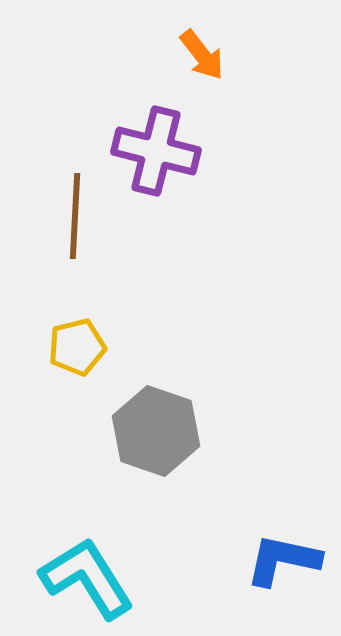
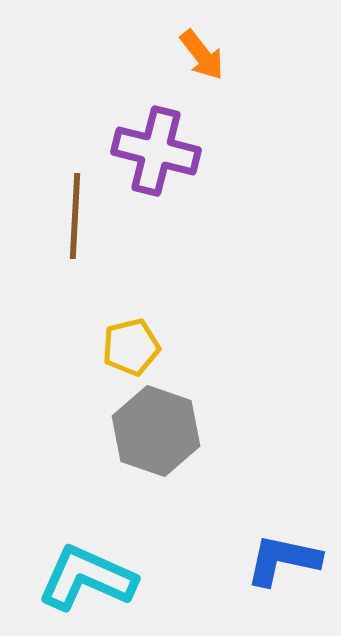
yellow pentagon: moved 54 px right
cyan L-shape: rotated 34 degrees counterclockwise
